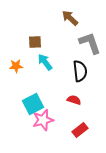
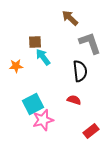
cyan arrow: moved 2 px left, 5 px up
red rectangle: moved 11 px right, 1 px down
